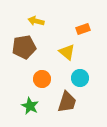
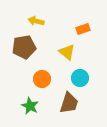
brown trapezoid: moved 2 px right, 1 px down
